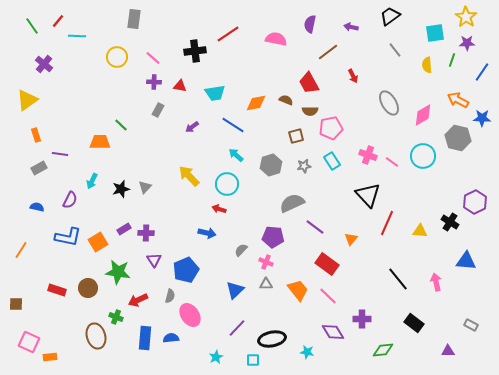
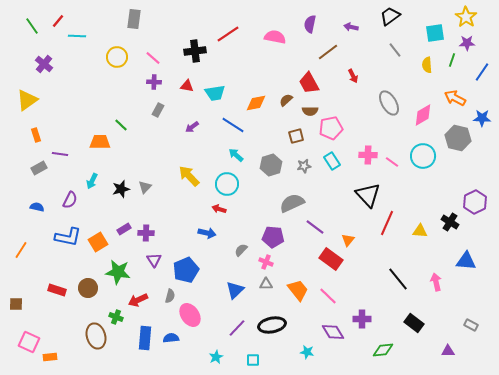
pink semicircle at (276, 39): moved 1 px left, 2 px up
red triangle at (180, 86): moved 7 px right
brown semicircle at (286, 100): rotated 64 degrees counterclockwise
orange arrow at (458, 100): moved 3 px left, 2 px up
pink cross at (368, 155): rotated 18 degrees counterclockwise
orange triangle at (351, 239): moved 3 px left, 1 px down
red rectangle at (327, 264): moved 4 px right, 5 px up
black ellipse at (272, 339): moved 14 px up
